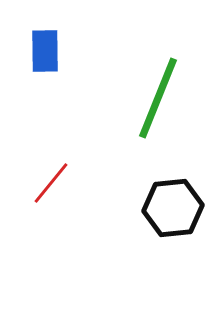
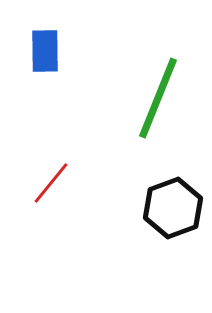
black hexagon: rotated 14 degrees counterclockwise
